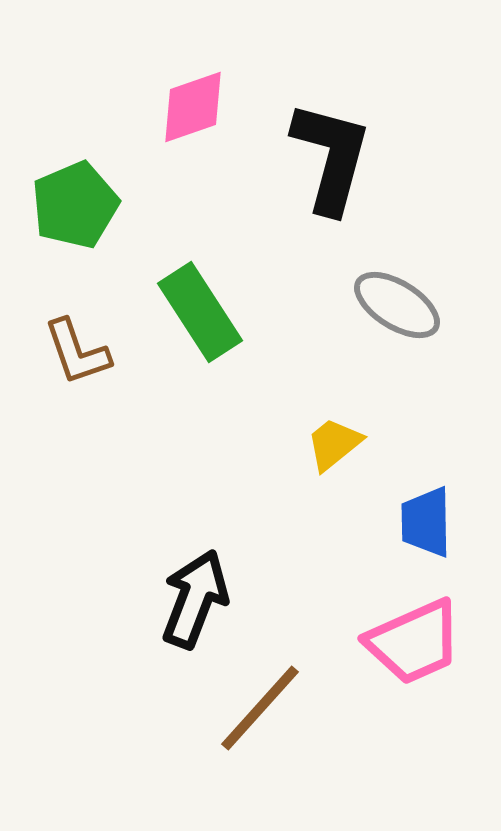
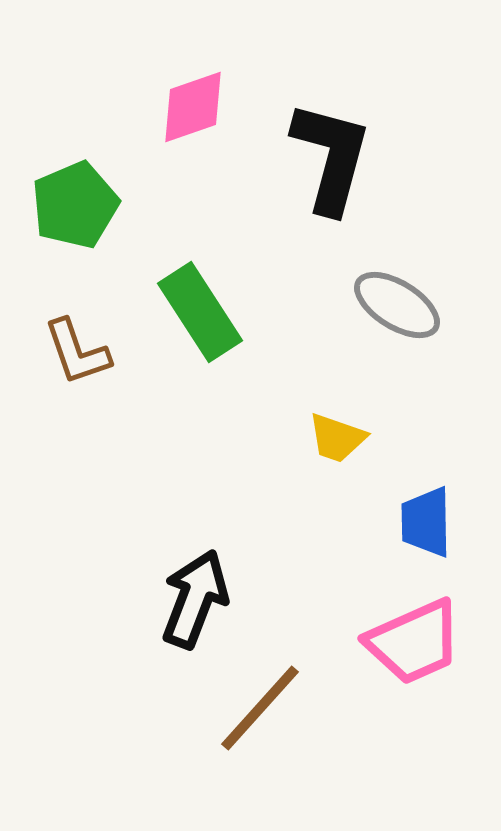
yellow trapezoid: moved 3 px right, 6 px up; rotated 122 degrees counterclockwise
